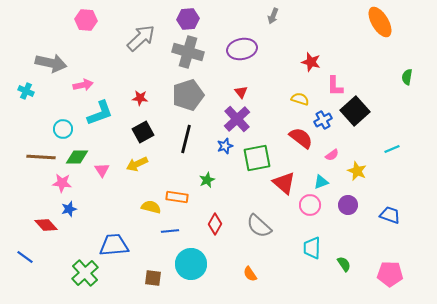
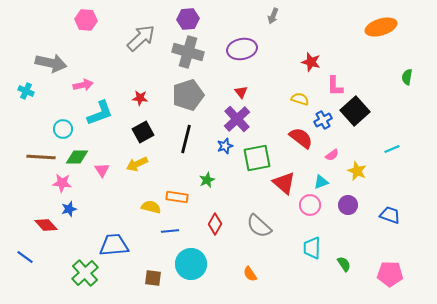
orange ellipse at (380, 22): moved 1 px right, 5 px down; rotated 76 degrees counterclockwise
